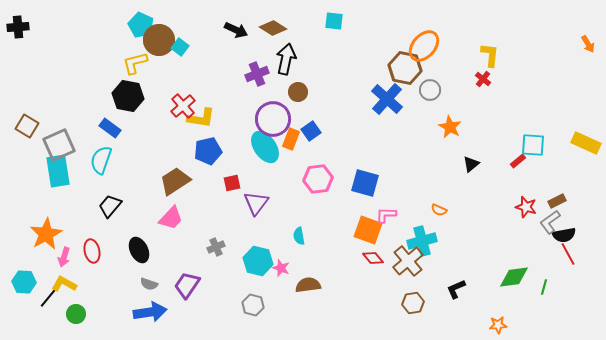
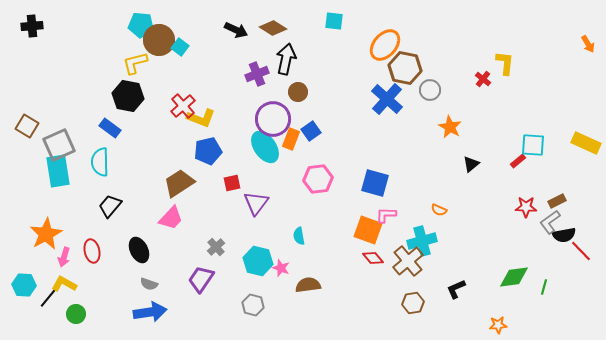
cyan pentagon at (141, 25): rotated 20 degrees counterclockwise
black cross at (18, 27): moved 14 px right, 1 px up
orange ellipse at (424, 46): moved 39 px left, 1 px up
yellow L-shape at (490, 55): moved 15 px right, 8 px down
yellow L-shape at (201, 118): rotated 12 degrees clockwise
cyan semicircle at (101, 160): moved 1 px left, 2 px down; rotated 20 degrees counterclockwise
brown trapezoid at (175, 181): moved 4 px right, 2 px down
blue square at (365, 183): moved 10 px right
red star at (526, 207): rotated 15 degrees counterclockwise
gray cross at (216, 247): rotated 18 degrees counterclockwise
red line at (568, 254): moved 13 px right, 3 px up; rotated 15 degrees counterclockwise
cyan hexagon at (24, 282): moved 3 px down
purple trapezoid at (187, 285): moved 14 px right, 6 px up
